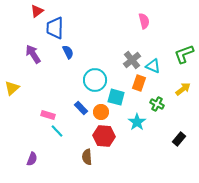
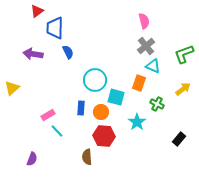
purple arrow: rotated 48 degrees counterclockwise
gray cross: moved 14 px right, 14 px up
blue rectangle: rotated 48 degrees clockwise
pink rectangle: rotated 48 degrees counterclockwise
